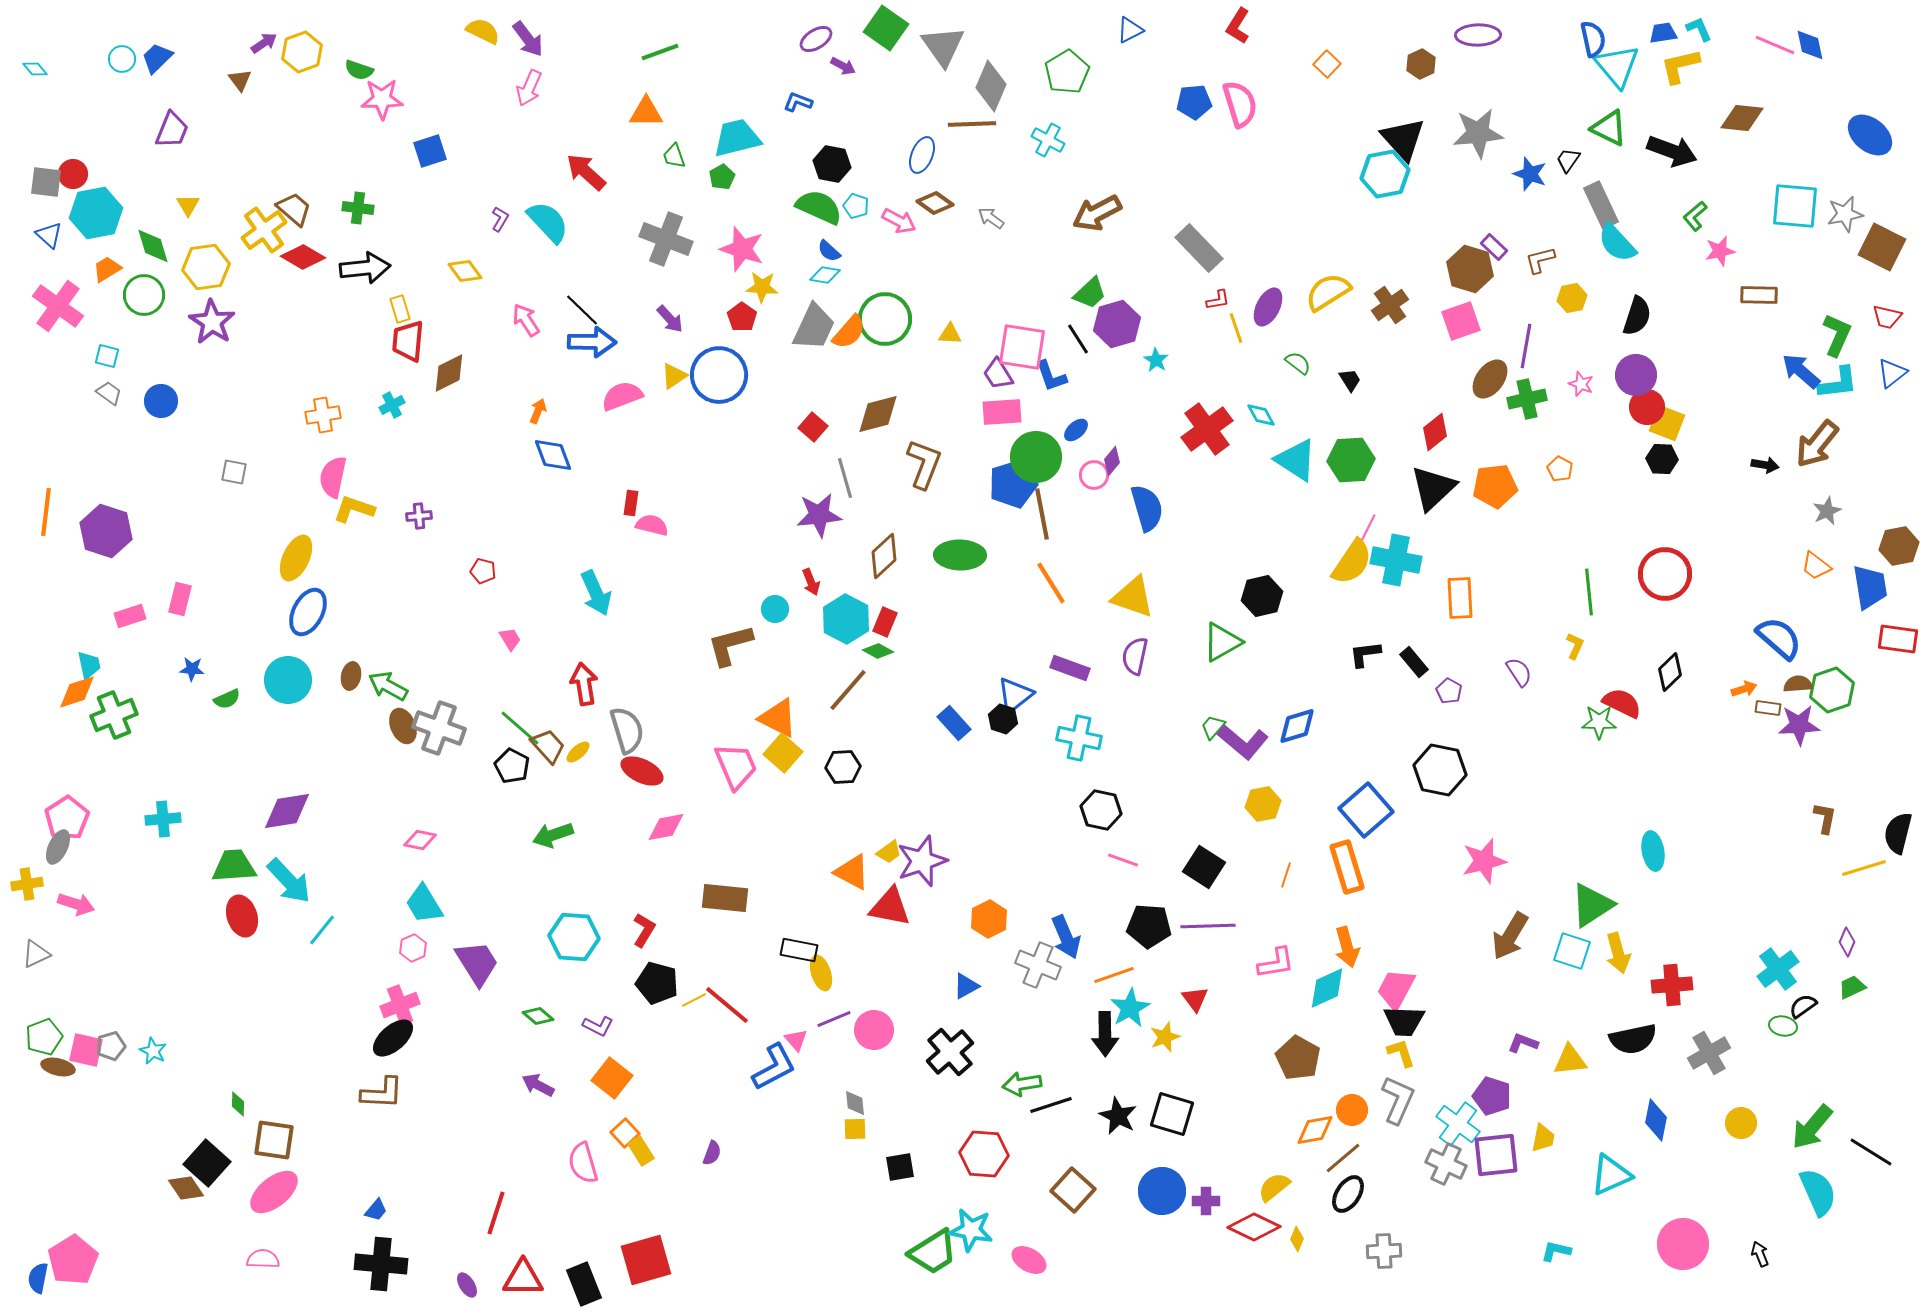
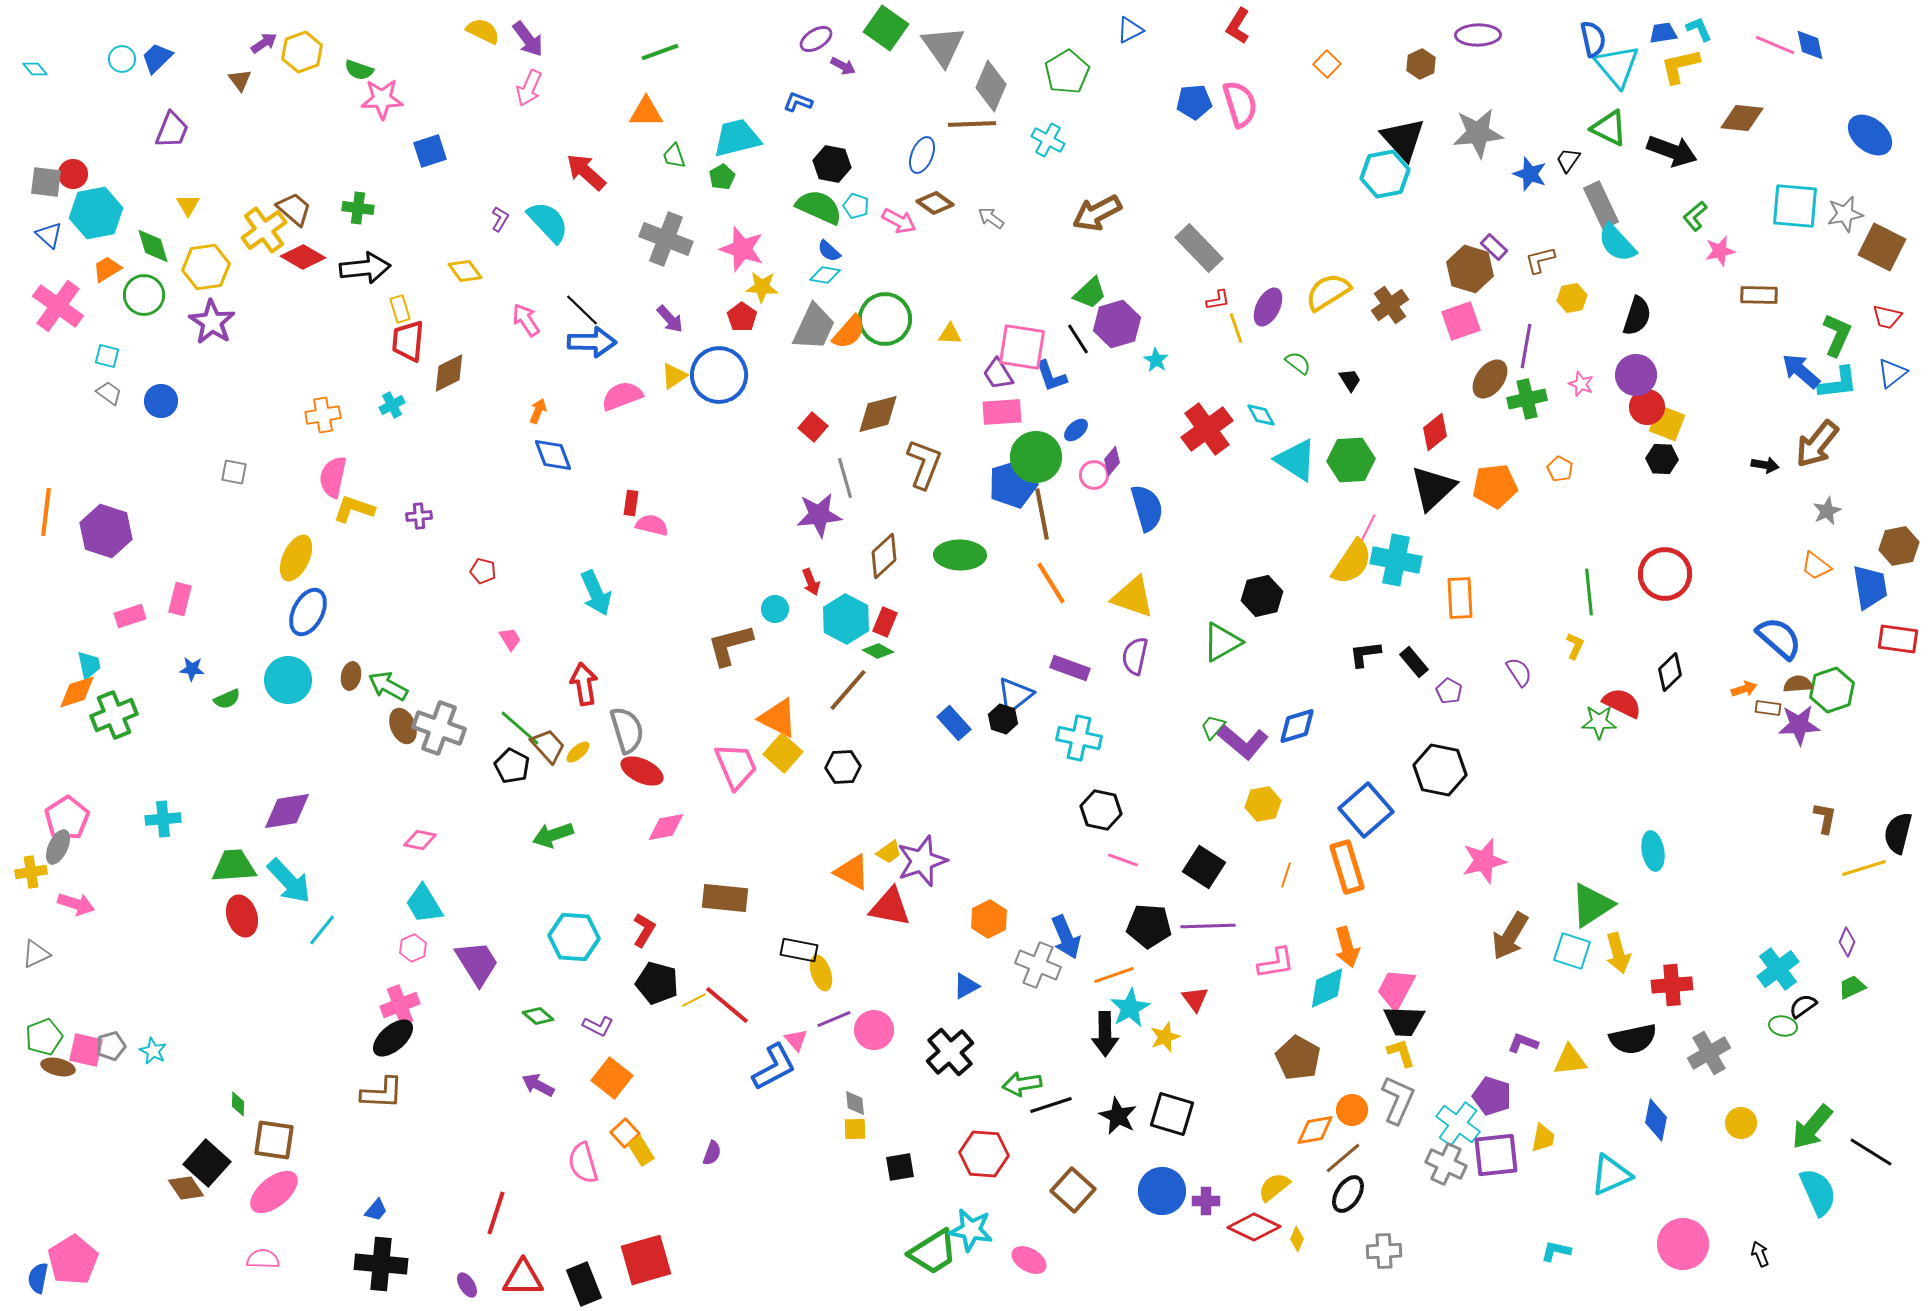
yellow cross at (27, 884): moved 4 px right, 12 px up
